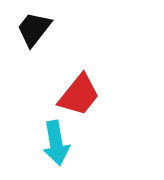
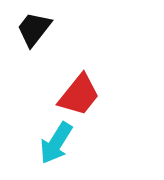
cyan arrow: rotated 42 degrees clockwise
